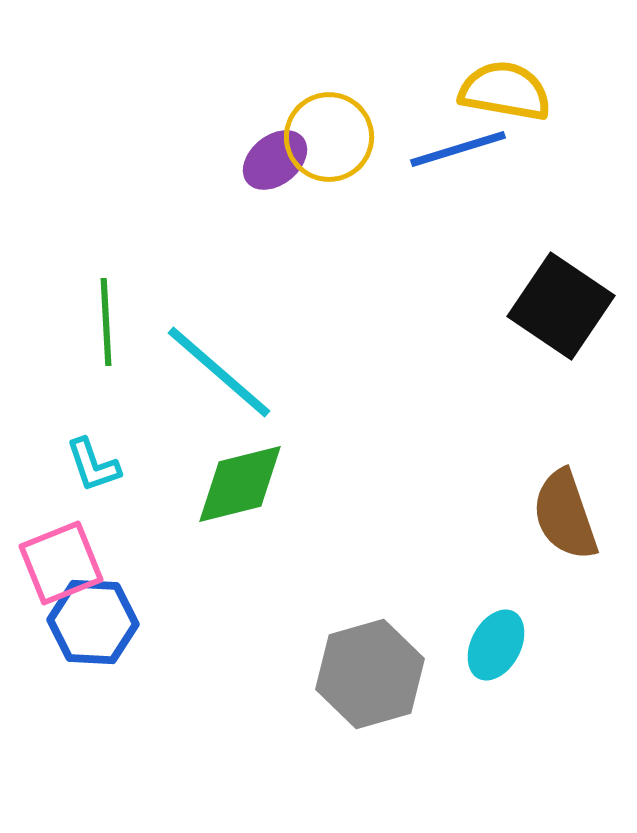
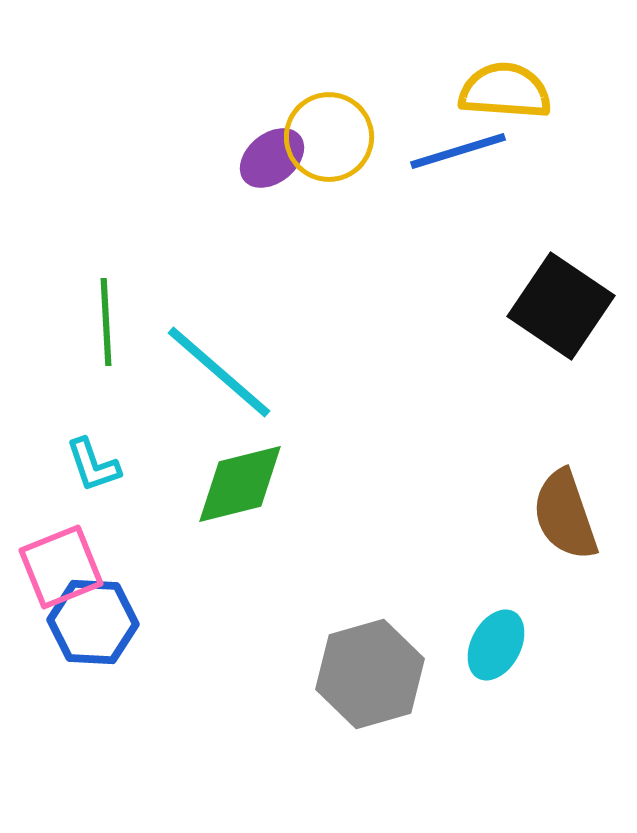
yellow semicircle: rotated 6 degrees counterclockwise
blue line: moved 2 px down
purple ellipse: moved 3 px left, 2 px up
pink square: moved 4 px down
